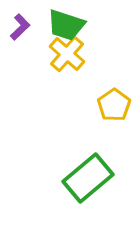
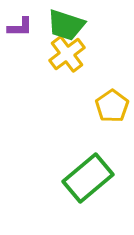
purple L-shape: rotated 44 degrees clockwise
yellow cross: rotated 12 degrees clockwise
yellow pentagon: moved 2 px left, 1 px down
